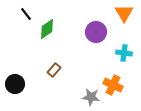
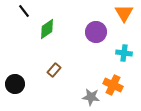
black line: moved 2 px left, 3 px up
